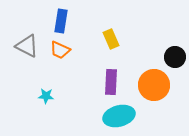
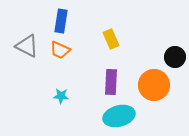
cyan star: moved 15 px right
